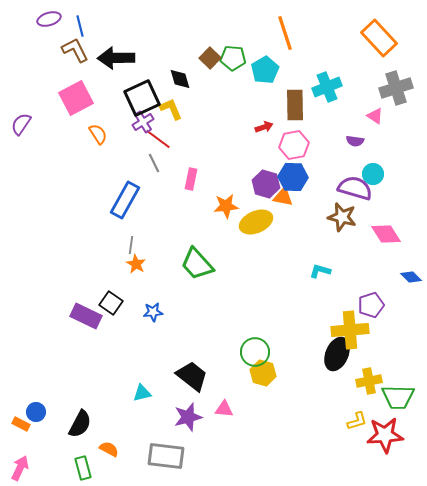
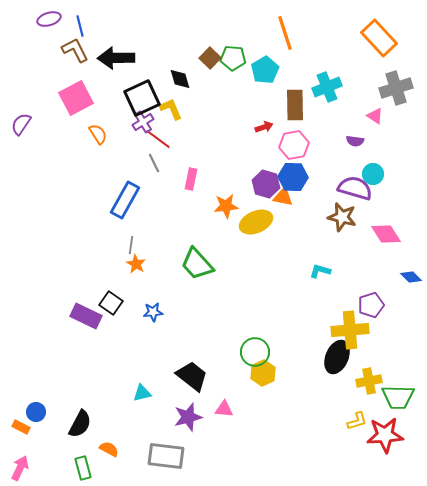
black ellipse at (337, 354): moved 3 px down
yellow hexagon at (263, 373): rotated 20 degrees clockwise
orange rectangle at (21, 424): moved 3 px down
